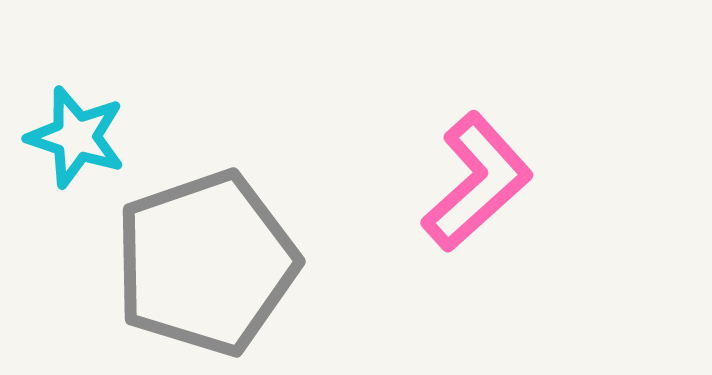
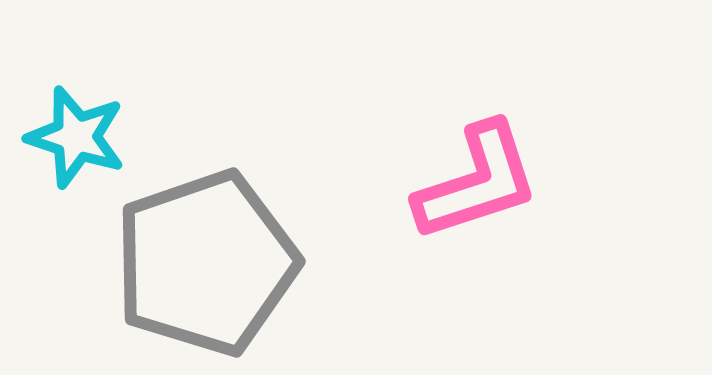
pink L-shape: rotated 24 degrees clockwise
